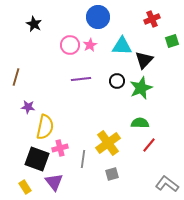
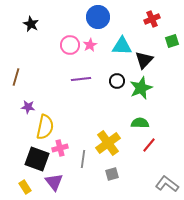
black star: moved 3 px left
